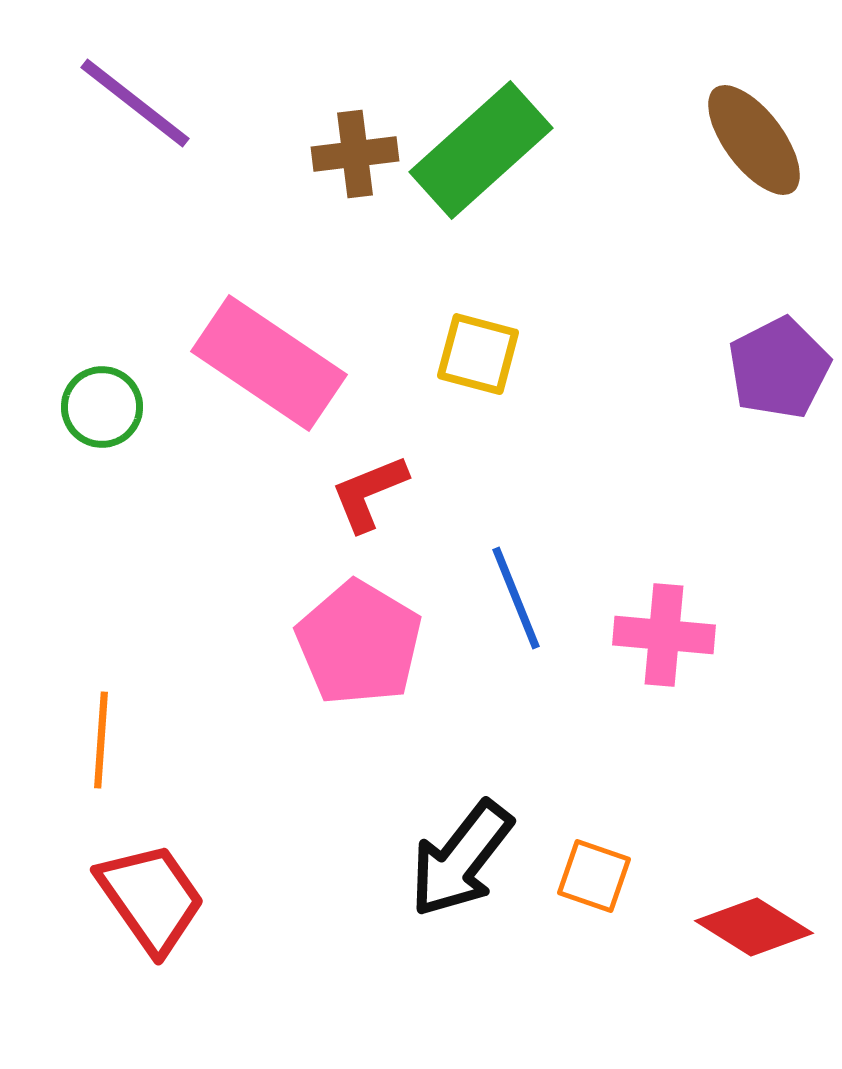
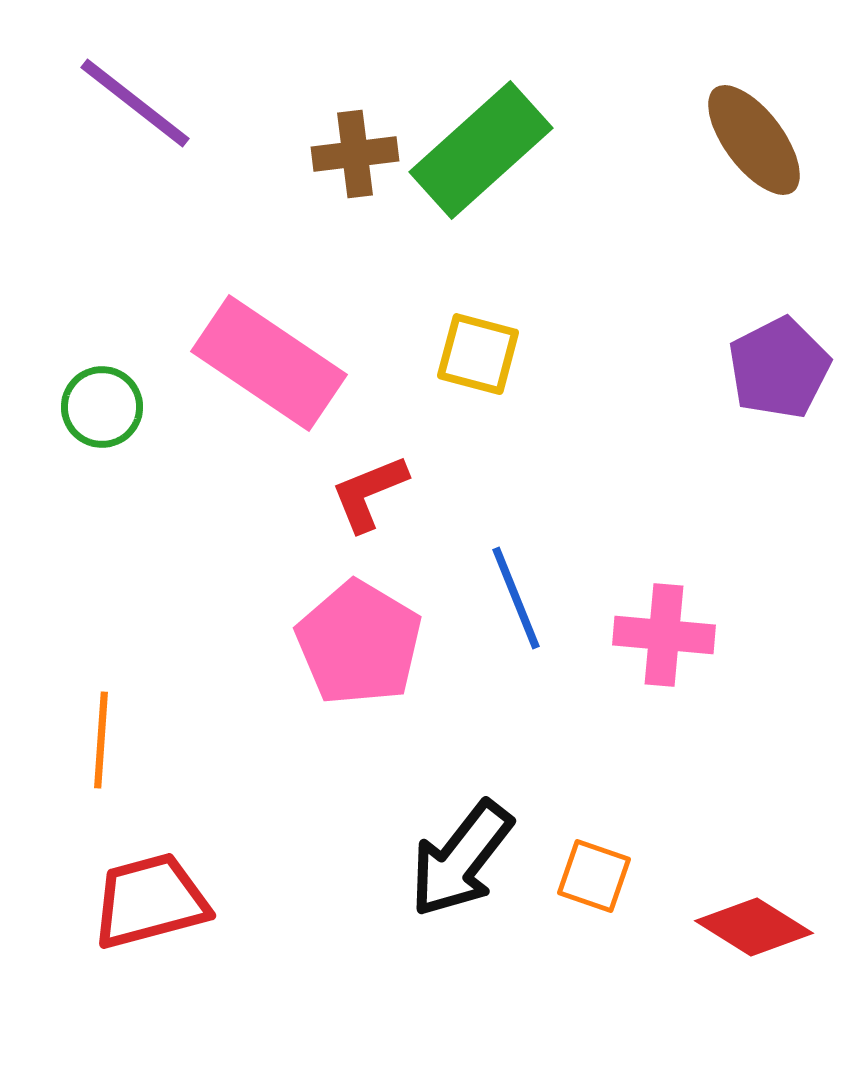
red trapezoid: moved 1 px left, 3 px down; rotated 70 degrees counterclockwise
